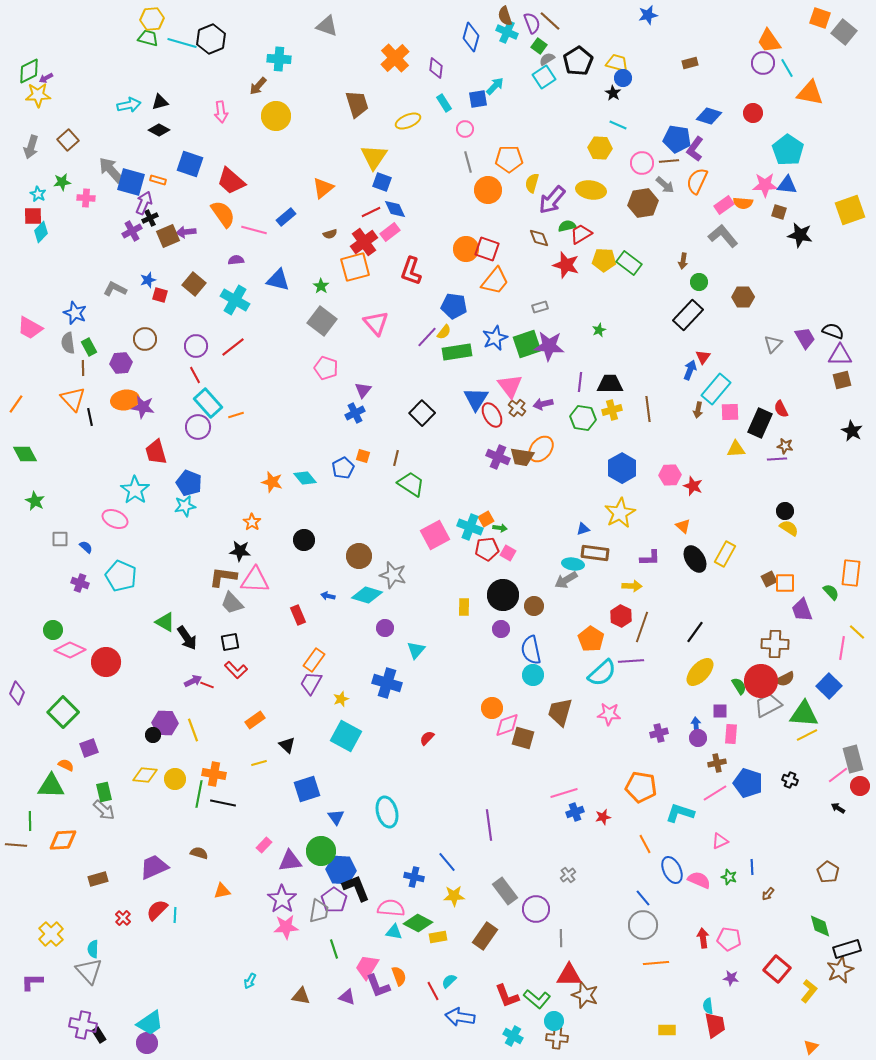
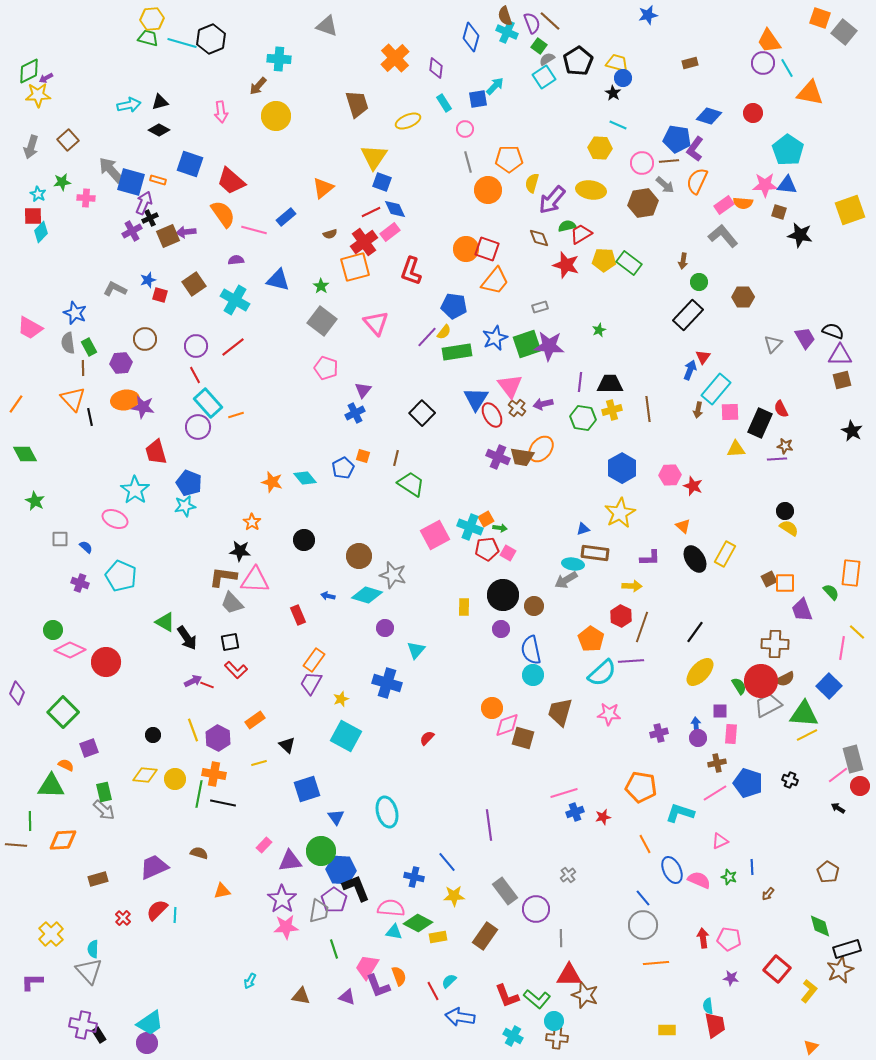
brown square at (194, 284): rotated 15 degrees clockwise
purple hexagon at (165, 723): moved 53 px right, 15 px down; rotated 25 degrees clockwise
